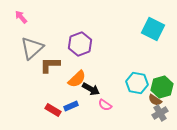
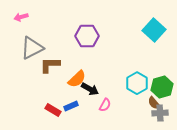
pink arrow: rotated 64 degrees counterclockwise
cyan square: moved 1 px right, 1 px down; rotated 15 degrees clockwise
purple hexagon: moved 7 px right, 8 px up; rotated 20 degrees clockwise
gray triangle: rotated 15 degrees clockwise
cyan hexagon: rotated 20 degrees clockwise
black arrow: moved 1 px left
brown semicircle: moved 1 px left, 3 px down; rotated 16 degrees clockwise
pink semicircle: rotated 96 degrees counterclockwise
gray cross: rotated 28 degrees clockwise
